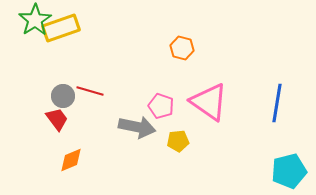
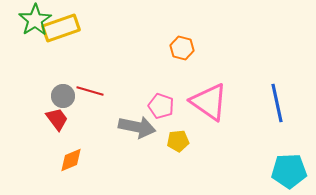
blue line: rotated 21 degrees counterclockwise
cyan pentagon: rotated 12 degrees clockwise
